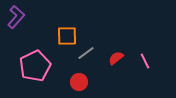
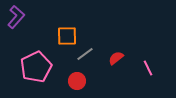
gray line: moved 1 px left, 1 px down
pink line: moved 3 px right, 7 px down
pink pentagon: moved 1 px right, 1 px down
red circle: moved 2 px left, 1 px up
